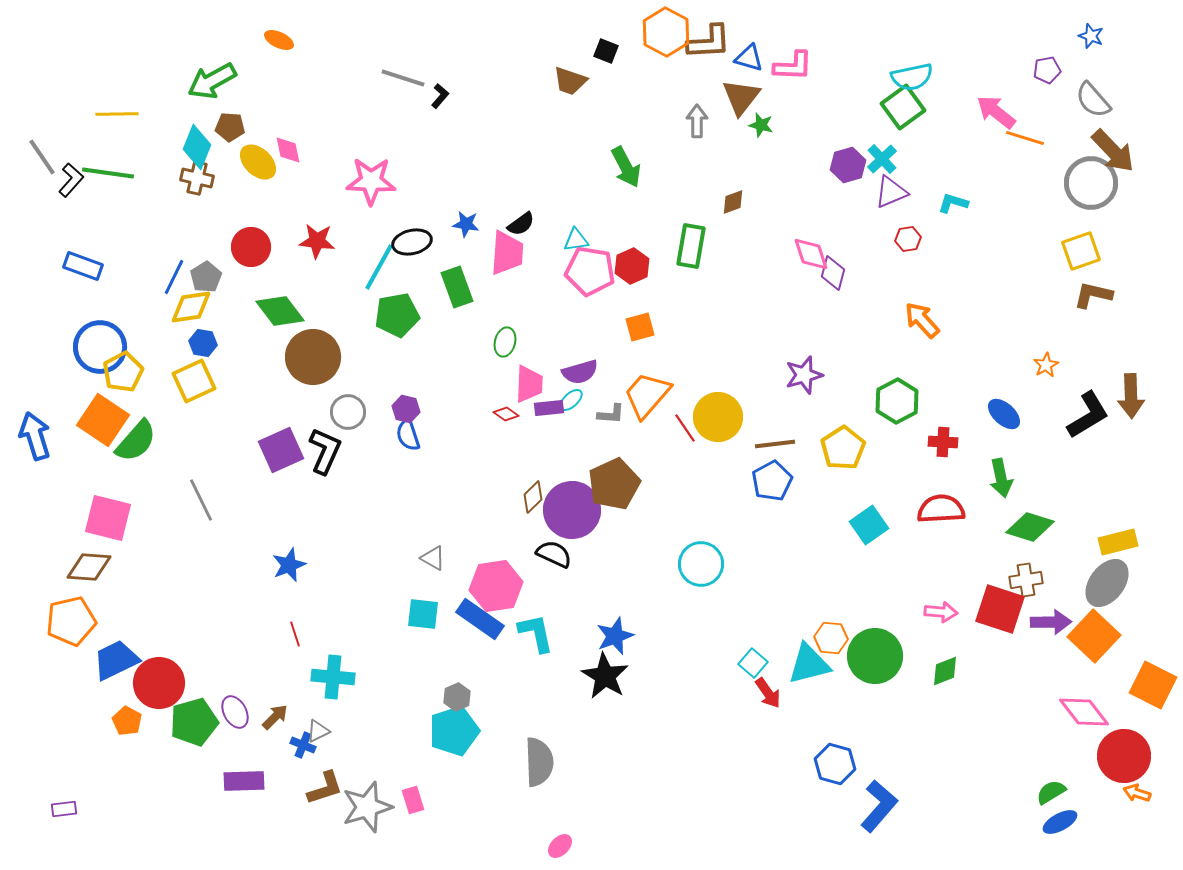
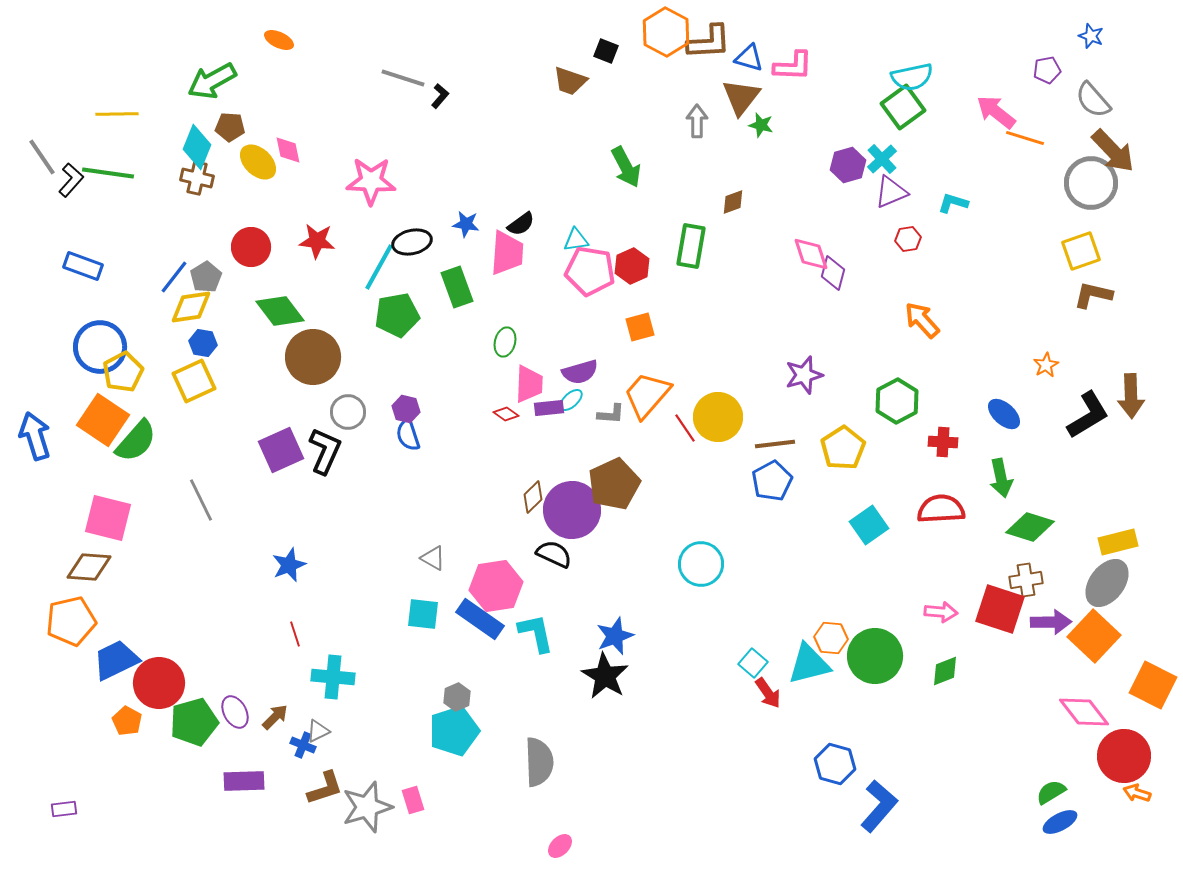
blue line at (174, 277): rotated 12 degrees clockwise
